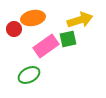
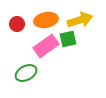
orange ellipse: moved 13 px right, 2 px down
red circle: moved 3 px right, 5 px up
green ellipse: moved 3 px left, 2 px up
